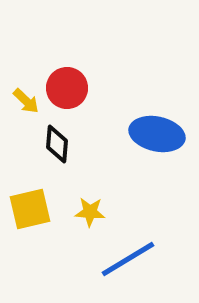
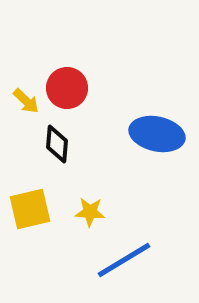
blue line: moved 4 px left, 1 px down
